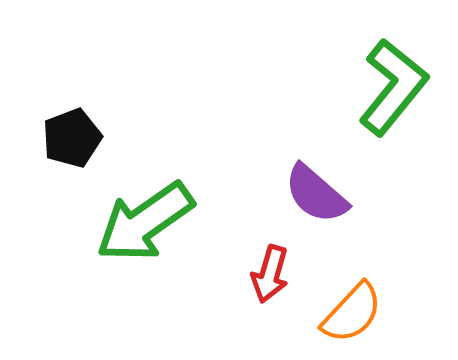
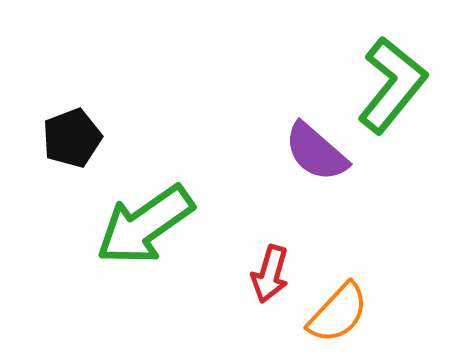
green L-shape: moved 1 px left, 2 px up
purple semicircle: moved 42 px up
green arrow: moved 3 px down
orange semicircle: moved 14 px left
